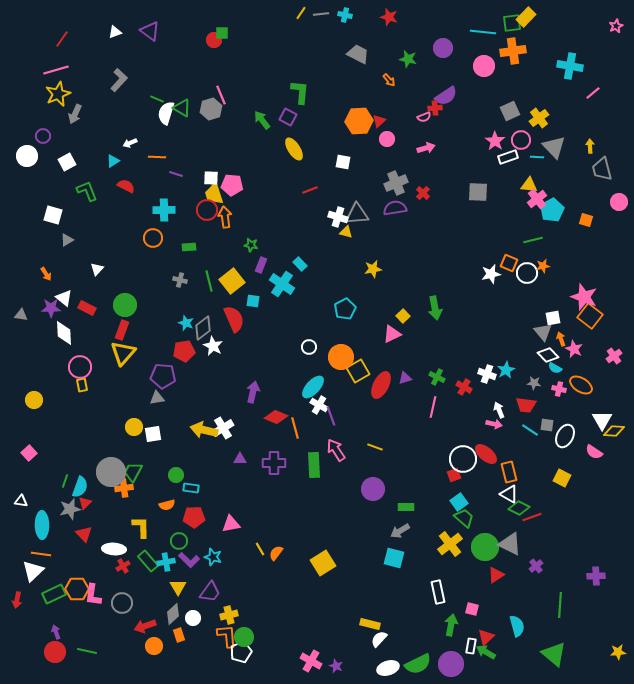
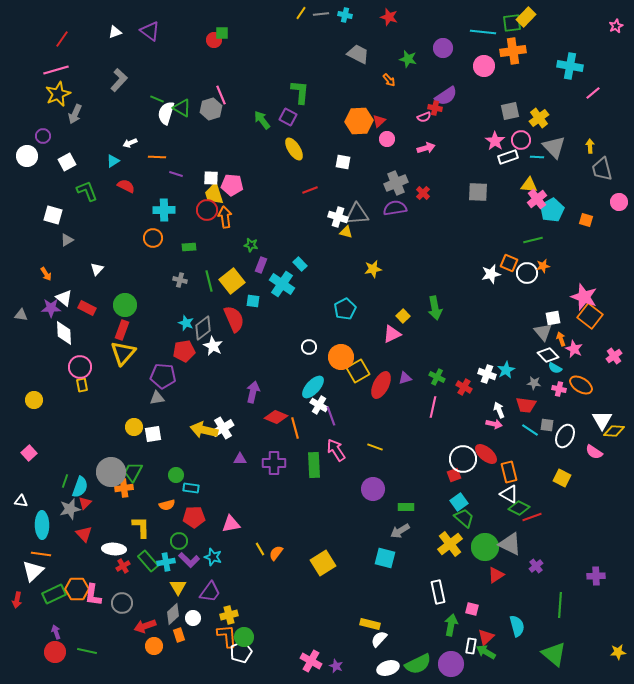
red cross at (435, 108): rotated 16 degrees clockwise
gray square at (510, 111): rotated 12 degrees clockwise
cyan square at (394, 558): moved 9 px left
